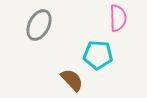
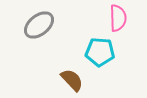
gray ellipse: rotated 24 degrees clockwise
cyan pentagon: moved 2 px right, 3 px up
